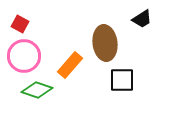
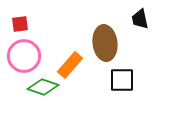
black trapezoid: moved 2 px left; rotated 110 degrees clockwise
red square: rotated 36 degrees counterclockwise
green diamond: moved 6 px right, 3 px up
